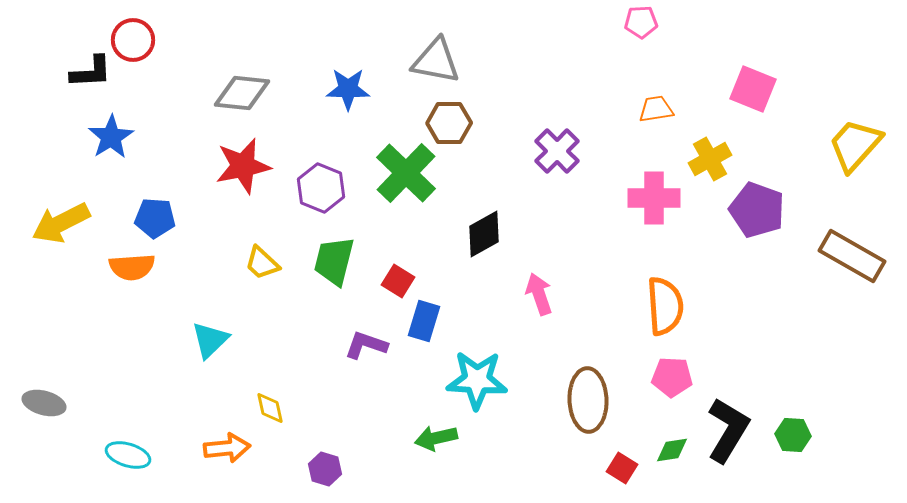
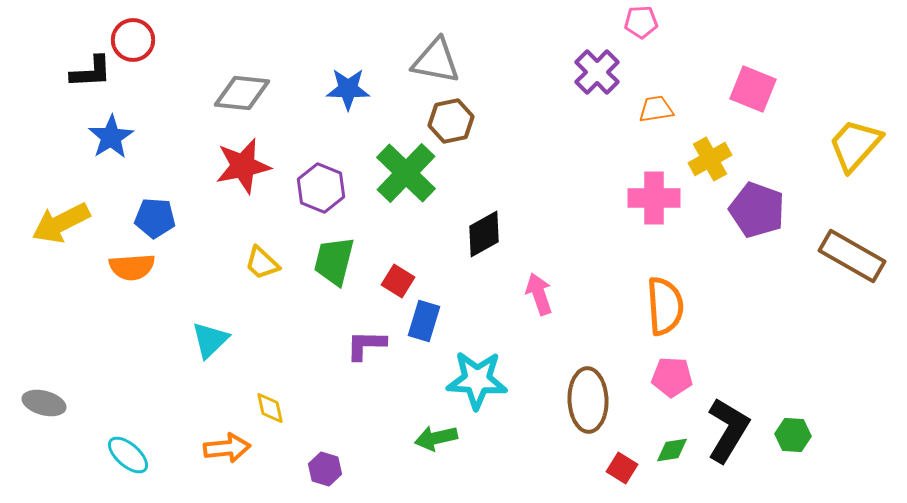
brown hexagon at (449, 123): moved 2 px right, 2 px up; rotated 12 degrees counterclockwise
purple cross at (557, 151): moved 40 px right, 79 px up
purple L-shape at (366, 345): rotated 18 degrees counterclockwise
cyan ellipse at (128, 455): rotated 24 degrees clockwise
